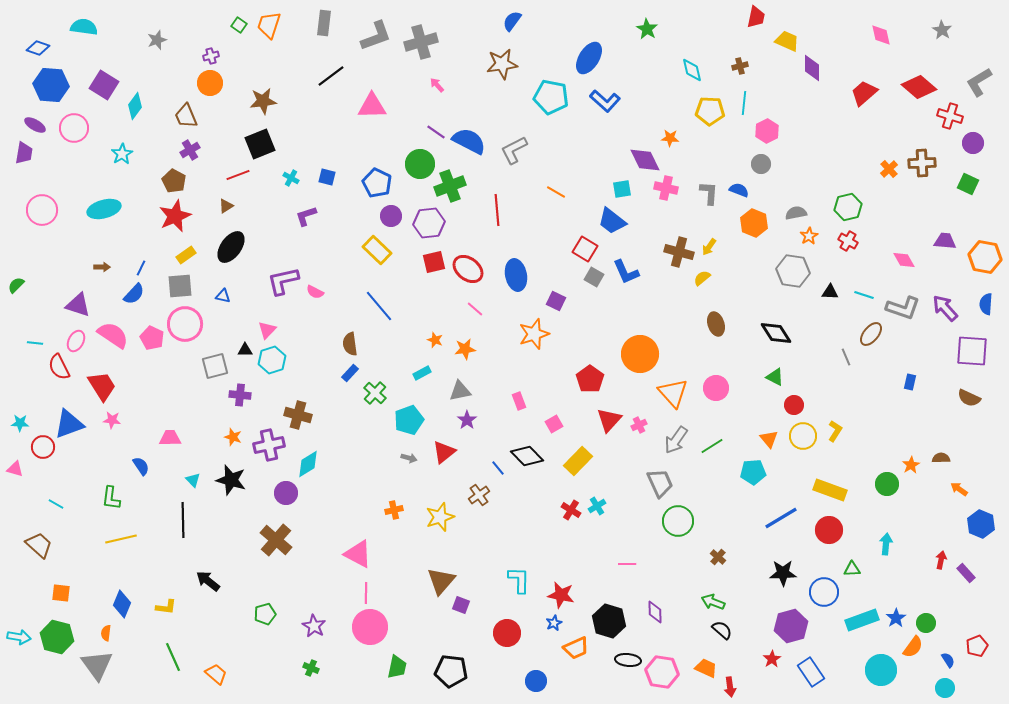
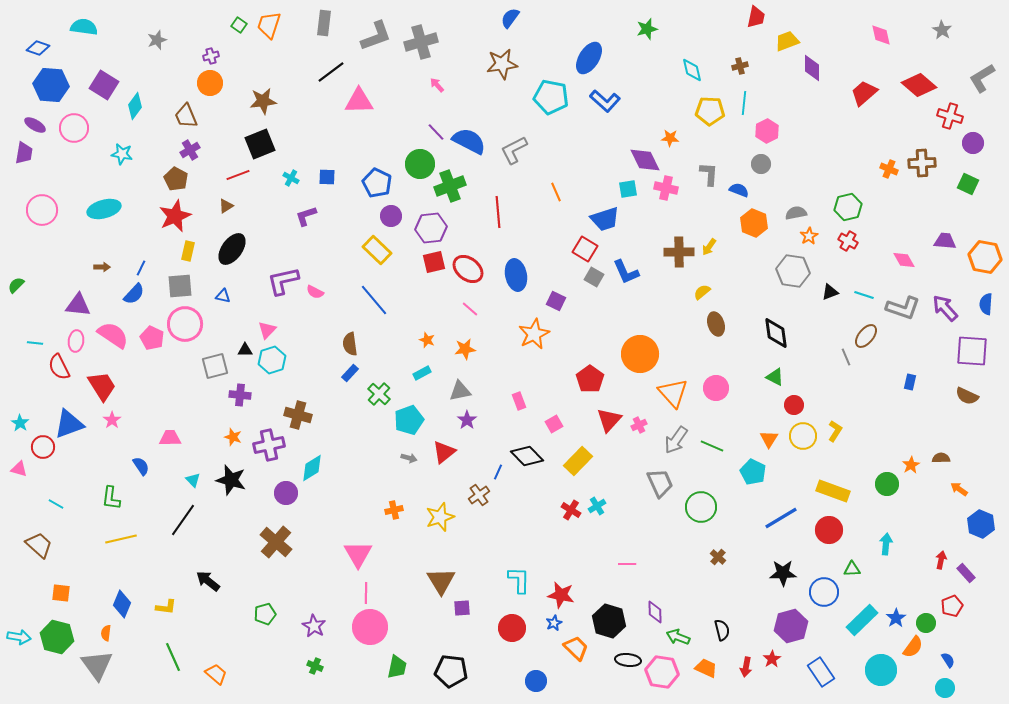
blue semicircle at (512, 21): moved 2 px left, 3 px up
green star at (647, 29): rotated 25 degrees clockwise
yellow trapezoid at (787, 41): rotated 45 degrees counterclockwise
black line at (331, 76): moved 4 px up
gray L-shape at (979, 82): moved 3 px right, 4 px up
red diamond at (919, 87): moved 2 px up
pink triangle at (372, 106): moved 13 px left, 5 px up
purple line at (436, 132): rotated 12 degrees clockwise
cyan star at (122, 154): rotated 30 degrees counterclockwise
orange cross at (889, 169): rotated 24 degrees counterclockwise
blue square at (327, 177): rotated 12 degrees counterclockwise
brown pentagon at (174, 181): moved 2 px right, 2 px up
cyan square at (622, 189): moved 6 px right
orange line at (556, 192): rotated 36 degrees clockwise
gray L-shape at (709, 193): moved 19 px up
red line at (497, 210): moved 1 px right, 2 px down
blue trapezoid at (612, 221): moved 7 px left, 2 px up; rotated 56 degrees counterclockwise
purple hexagon at (429, 223): moved 2 px right, 5 px down
black ellipse at (231, 247): moved 1 px right, 2 px down
brown cross at (679, 252): rotated 16 degrees counterclockwise
yellow rectangle at (186, 255): moved 2 px right, 4 px up; rotated 42 degrees counterclockwise
yellow semicircle at (702, 278): moved 14 px down
black triangle at (830, 292): rotated 24 degrees counterclockwise
purple triangle at (78, 305): rotated 12 degrees counterclockwise
blue line at (379, 306): moved 5 px left, 6 px up
pink line at (475, 309): moved 5 px left
black diamond at (776, 333): rotated 24 degrees clockwise
orange star at (534, 334): rotated 8 degrees counterclockwise
brown ellipse at (871, 334): moved 5 px left, 2 px down
orange star at (435, 340): moved 8 px left
pink ellipse at (76, 341): rotated 20 degrees counterclockwise
green cross at (375, 393): moved 4 px right, 1 px down
brown semicircle at (969, 398): moved 2 px left, 2 px up
pink star at (112, 420): rotated 30 degrees clockwise
cyan star at (20, 423): rotated 30 degrees clockwise
orange triangle at (769, 439): rotated 12 degrees clockwise
green line at (712, 446): rotated 55 degrees clockwise
cyan diamond at (308, 464): moved 4 px right, 4 px down
blue line at (498, 468): moved 4 px down; rotated 63 degrees clockwise
pink triangle at (15, 469): moved 4 px right
cyan pentagon at (753, 472): rotated 30 degrees clockwise
yellow rectangle at (830, 490): moved 3 px right, 1 px down
black line at (183, 520): rotated 36 degrees clockwise
green circle at (678, 521): moved 23 px right, 14 px up
brown cross at (276, 540): moved 2 px down
pink triangle at (358, 554): rotated 32 degrees clockwise
brown triangle at (441, 581): rotated 12 degrees counterclockwise
green arrow at (713, 602): moved 35 px left, 35 px down
purple square at (461, 605): moved 1 px right, 3 px down; rotated 24 degrees counterclockwise
cyan rectangle at (862, 620): rotated 24 degrees counterclockwise
black semicircle at (722, 630): rotated 35 degrees clockwise
red circle at (507, 633): moved 5 px right, 5 px up
red pentagon at (977, 646): moved 25 px left, 40 px up
orange trapezoid at (576, 648): rotated 112 degrees counterclockwise
green cross at (311, 668): moved 4 px right, 2 px up
blue rectangle at (811, 672): moved 10 px right
red arrow at (730, 687): moved 16 px right, 20 px up; rotated 18 degrees clockwise
